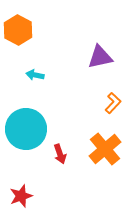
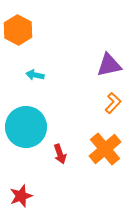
purple triangle: moved 9 px right, 8 px down
cyan circle: moved 2 px up
